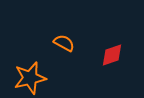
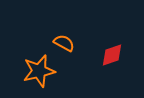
orange star: moved 9 px right, 7 px up
